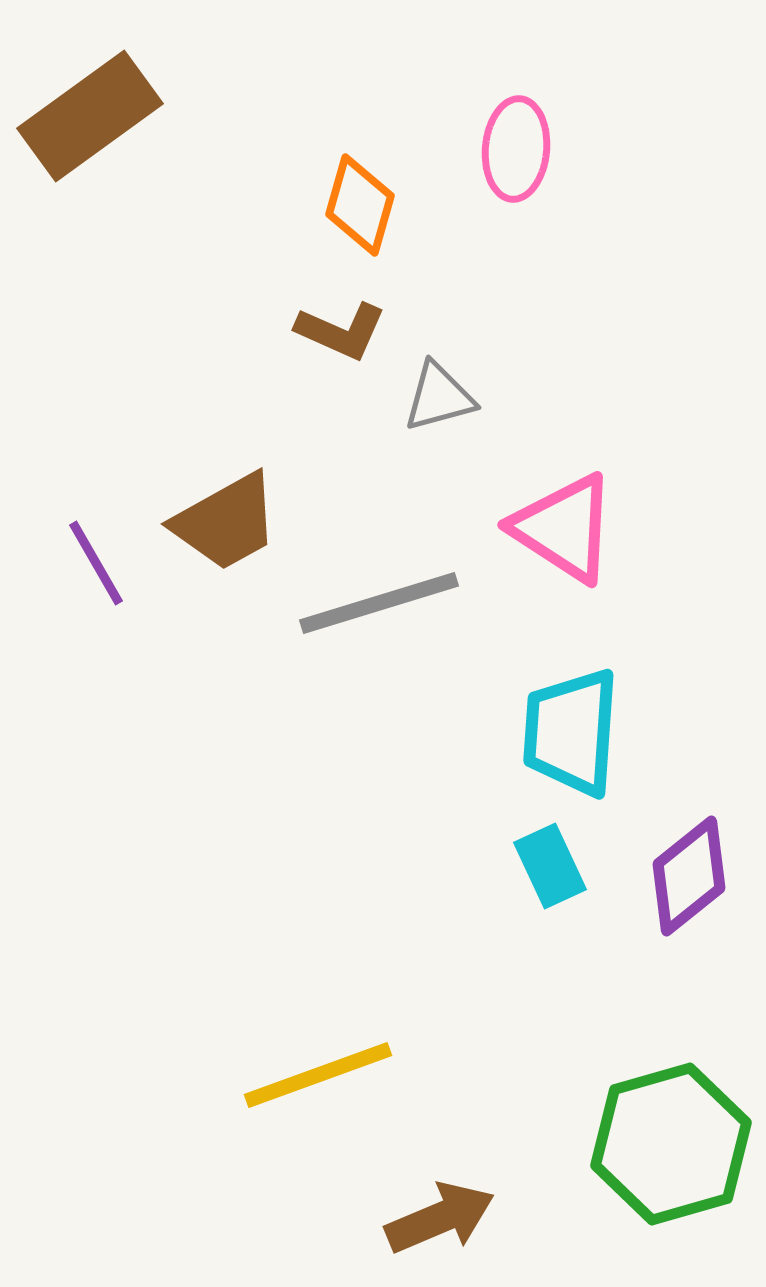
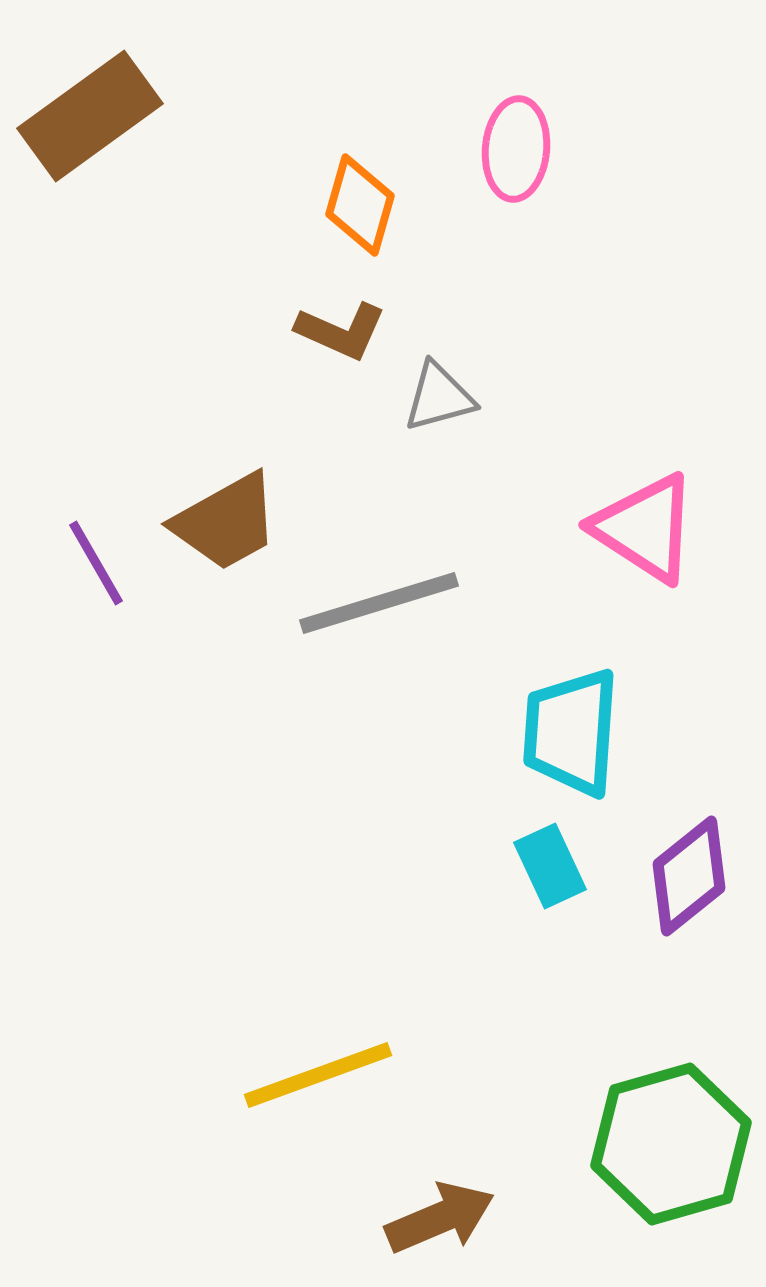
pink triangle: moved 81 px right
